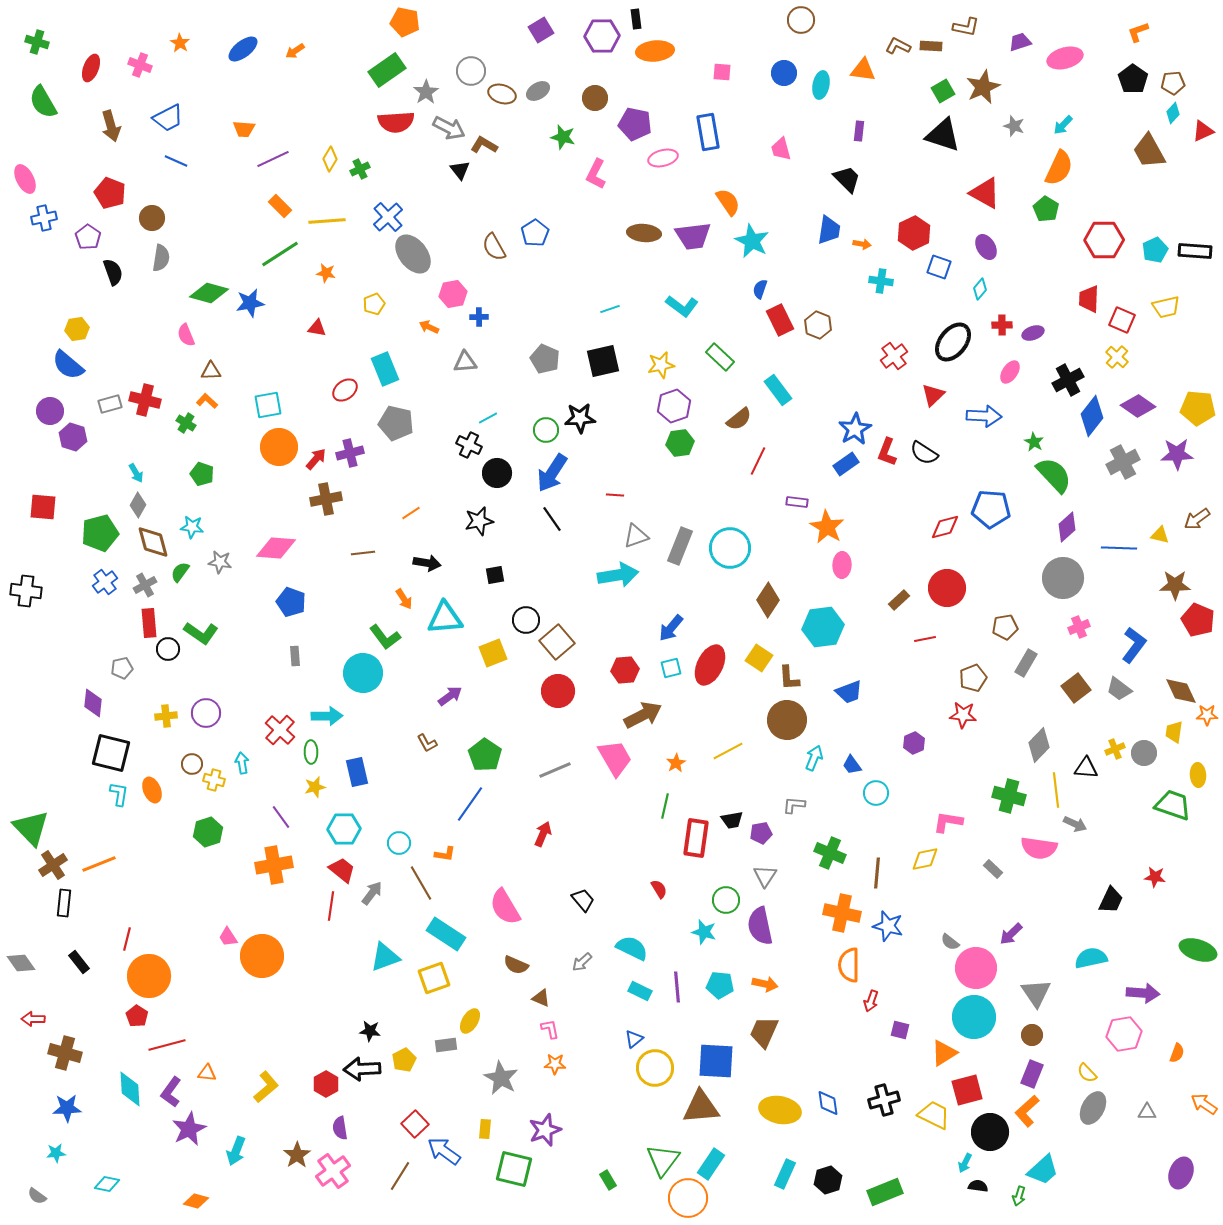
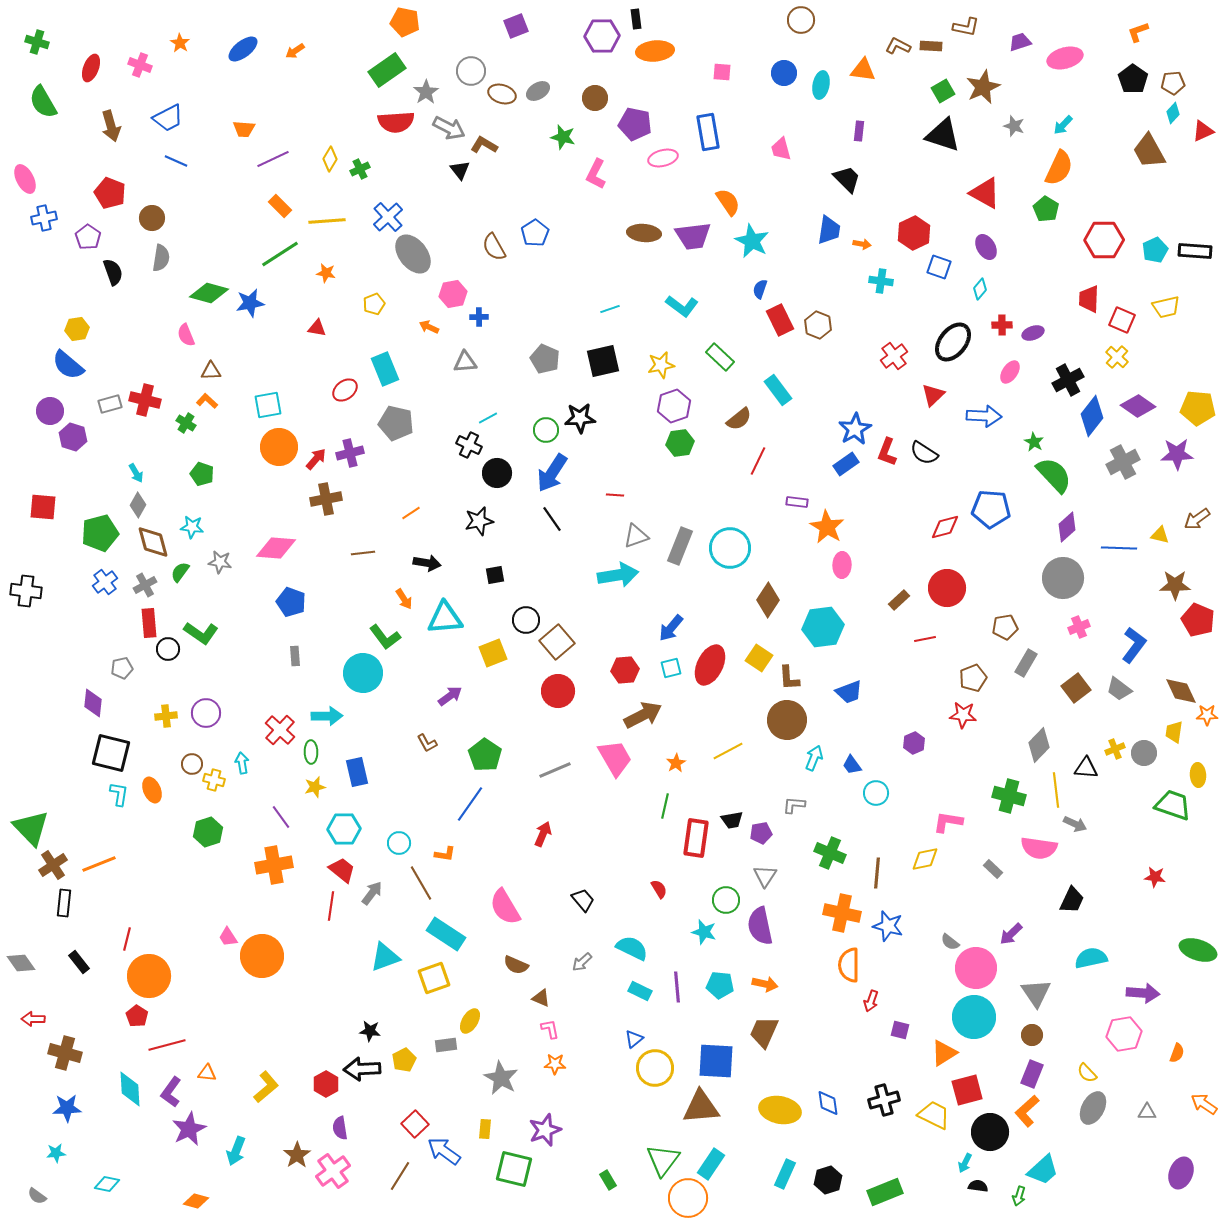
purple square at (541, 30): moved 25 px left, 4 px up; rotated 10 degrees clockwise
black trapezoid at (1111, 900): moved 39 px left
